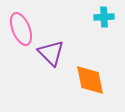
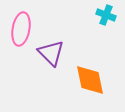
cyan cross: moved 2 px right, 2 px up; rotated 24 degrees clockwise
pink ellipse: rotated 32 degrees clockwise
